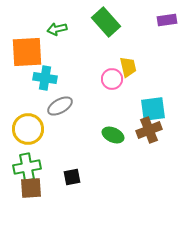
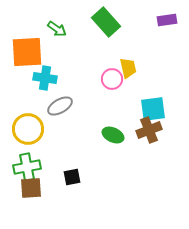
green arrow: rotated 132 degrees counterclockwise
yellow trapezoid: moved 1 px down
